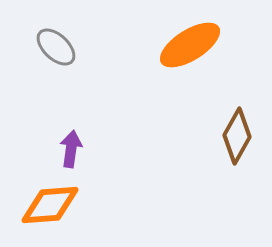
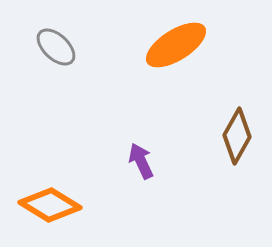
orange ellipse: moved 14 px left
purple arrow: moved 70 px right, 12 px down; rotated 33 degrees counterclockwise
orange diamond: rotated 36 degrees clockwise
